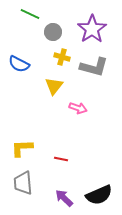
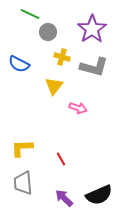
gray circle: moved 5 px left
red line: rotated 48 degrees clockwise
